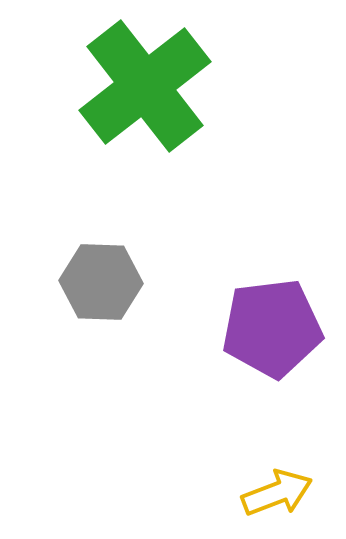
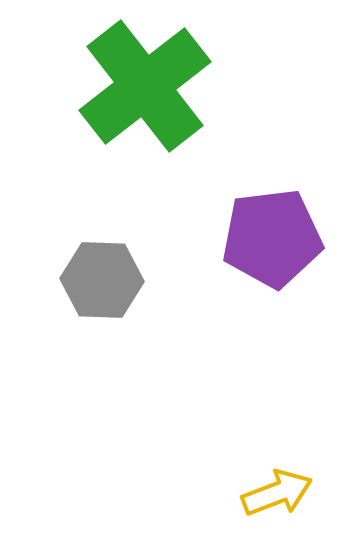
gray hexagon: moved 1 px right, 2 px up
purple pentagon: moved 90 px up
